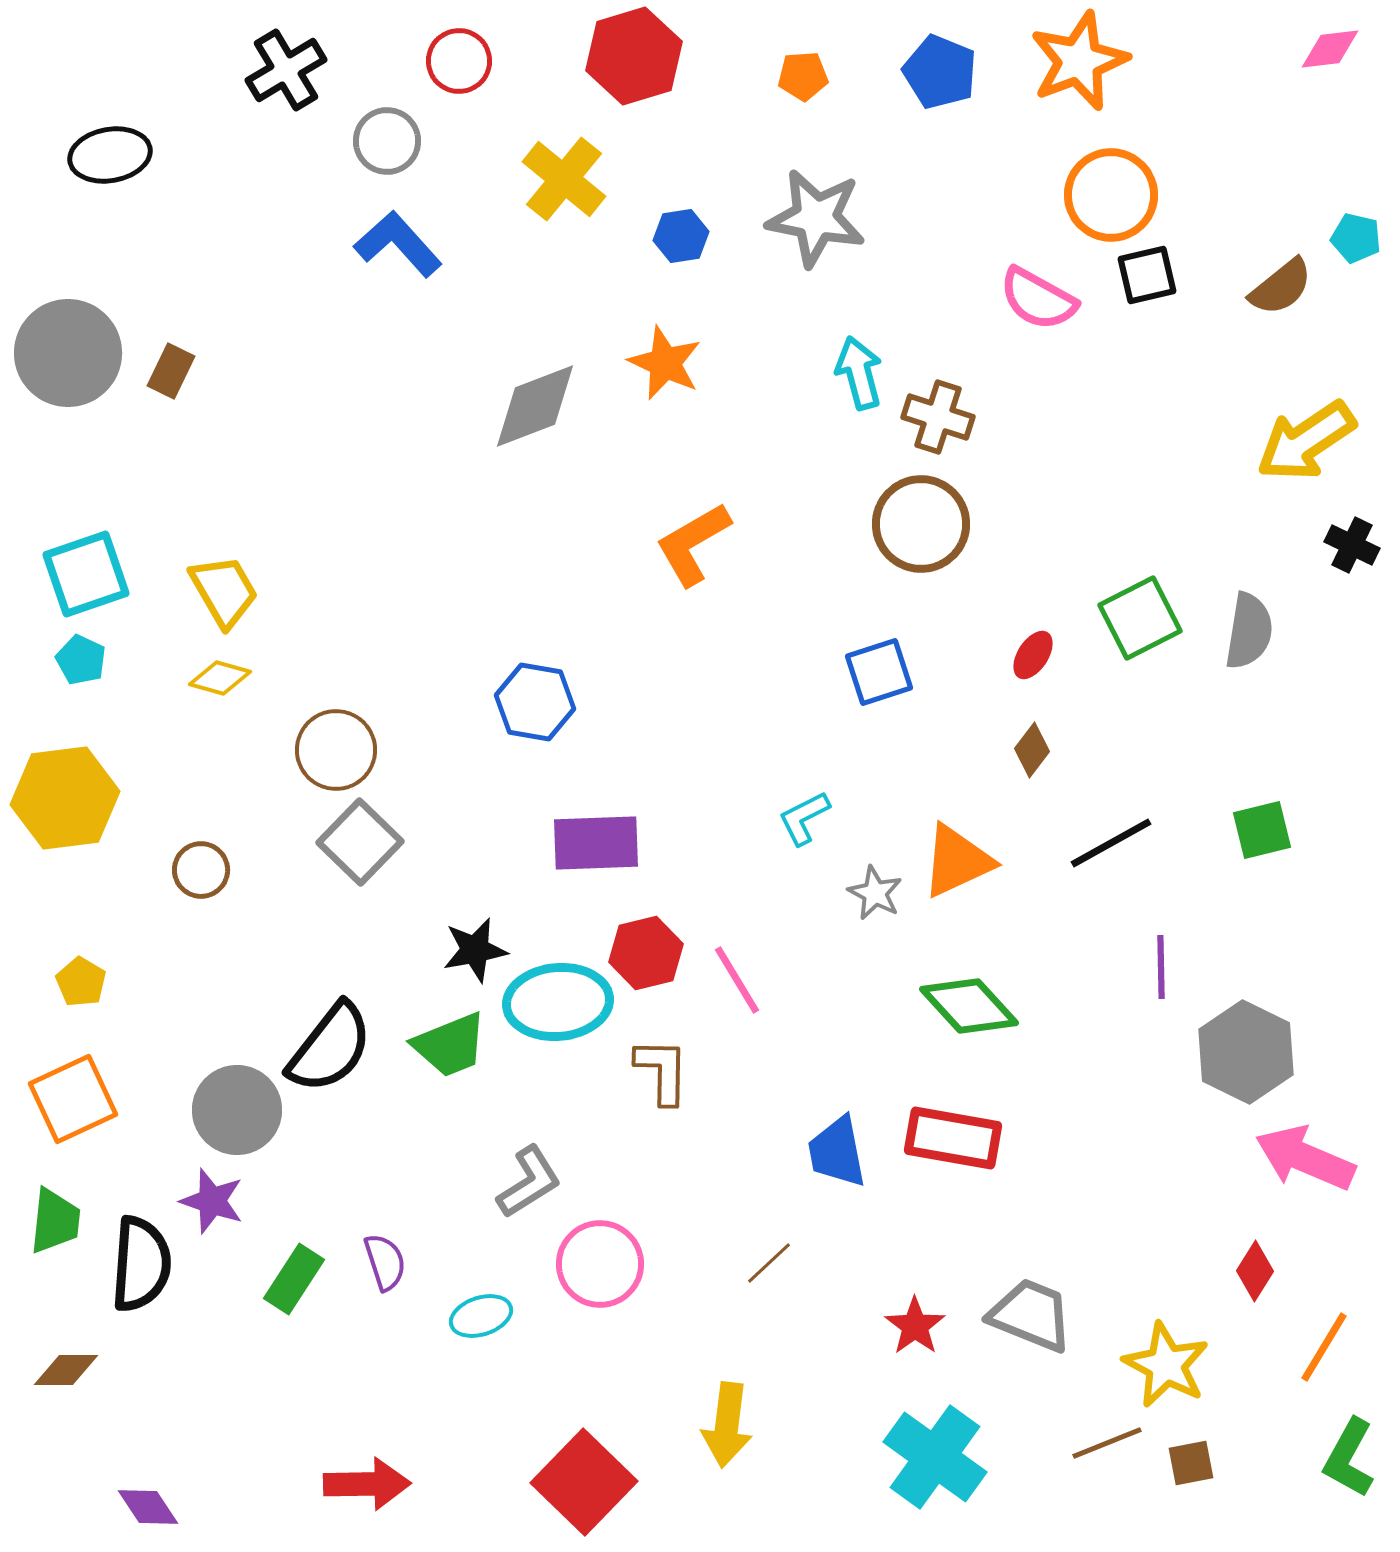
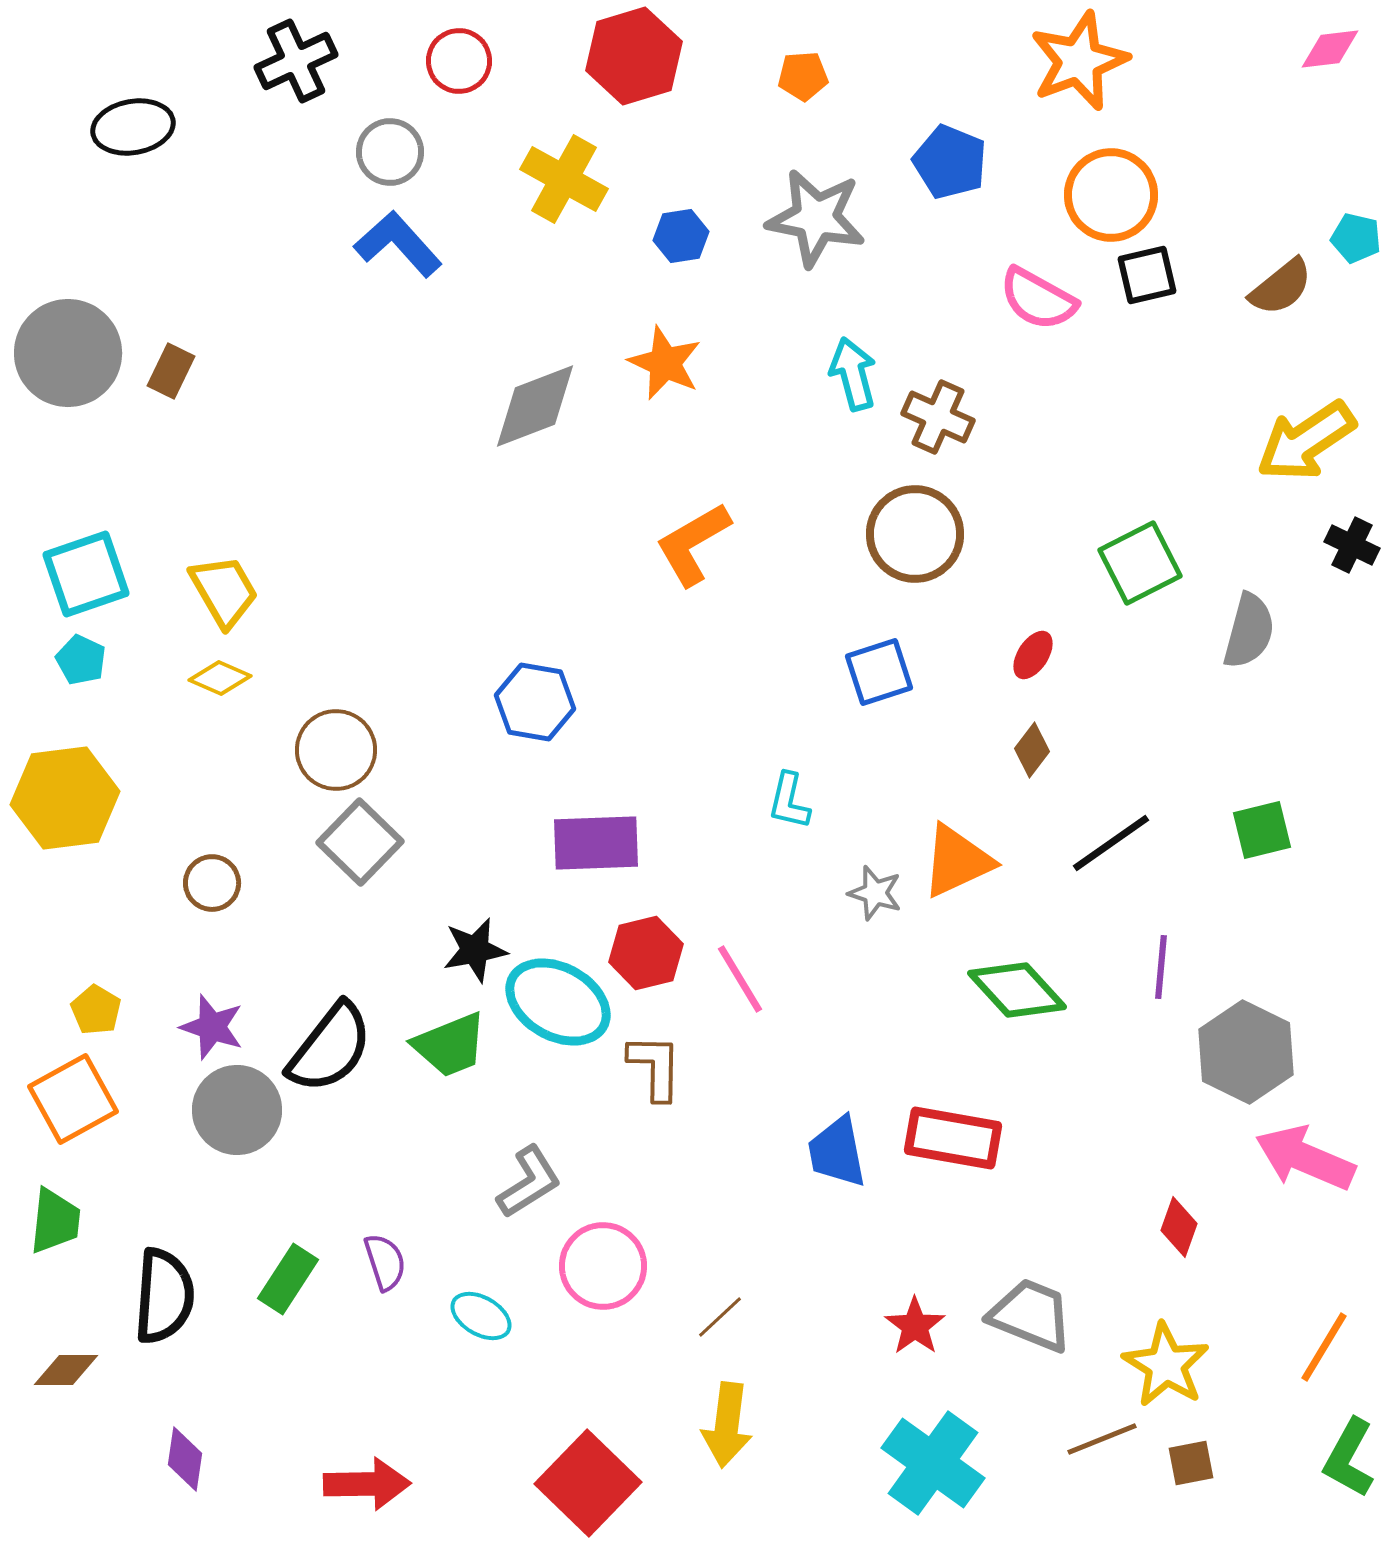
black cross at (286, 70): moved 10 px right, 9 px up; rotated 6 degrees clockwise
blue pentagon at (940, 72): moved 10 px right, 90 px down
gray circle at (387, 141): moved 3 px right, 11 px down
black ellipse at (110, 155): moved 23 px right, 28 px up
yellow cross at (564, 179): rotated 10 degrees counterclockwise
cyan arrow at (859, 373): moved 6 px left, 1 px down
brown cross at (938, 417): rotated 6 degrees clockwise
brown circle at (921, 524): moved 6 px left, 10 px down
green square at (1140, 618): moved 55 px up
gray semicircle at (1249, 631): rotated 6 degrees clockwise
yellow diamond at (220, 678): rotated 8 degrees clockwise
cyan L-shape at (804, 818): moved 15 px left, 17 px up; rotated 50 degrees counterclockwise
black line at (1111, 843): rotated 6 degrees counterclockwise
brown circle at (201, 870): moved 11 px right, 13 px down
gray star at (875, 893): rotated 10 degrees counterclockwise
purple line at (1161, 967): rotated 6 degrees clockwise
pink line at (737, 980): moved 3 px right, 1 px up
yellow pentagon at (81, 982): moved 15 px right, 28 px down
cyan ellipse at (558, 1002): rotated 34 degrees clockwise
green diamond at (969, 1006): moved 48 px right, 16 px up
brown L-shape at (662, 1071): moved 7 px left, 4 px up
orange square at (73, 1099): rotated 4 degrees counterclockwise
purple star at (212, 1201): moved 174 px up
brown line at (769, 1263): moved 49 px left, 54 px down
black semicircle at (141, 1264): moved 23 px right, 32 px down
pink circle at (600, 1264): moved 3 px right, 2 px down
red diamond at (1255, 1271): moved 76 px left, 44 px up; rotated 12 degrees counterclockwise
green rectangle at (294, 1279): moved 6 px left
cyan ellipse at (481, 1316): rotated 48 degrees clockwise
yellow star at (1166, 1365): rotated 4 degrees clockwise
brown line at (1107, 1443): moved 5 px left, 4 px up
cyan cross at (935, 1457): moved 2 px left, 6 px down
red square at (584, 1482): moved 4 px right, 1 px down
purple diamond at (148, 1507): moved 37 px right, 48 px up; rotated 42 degrees clockwise
